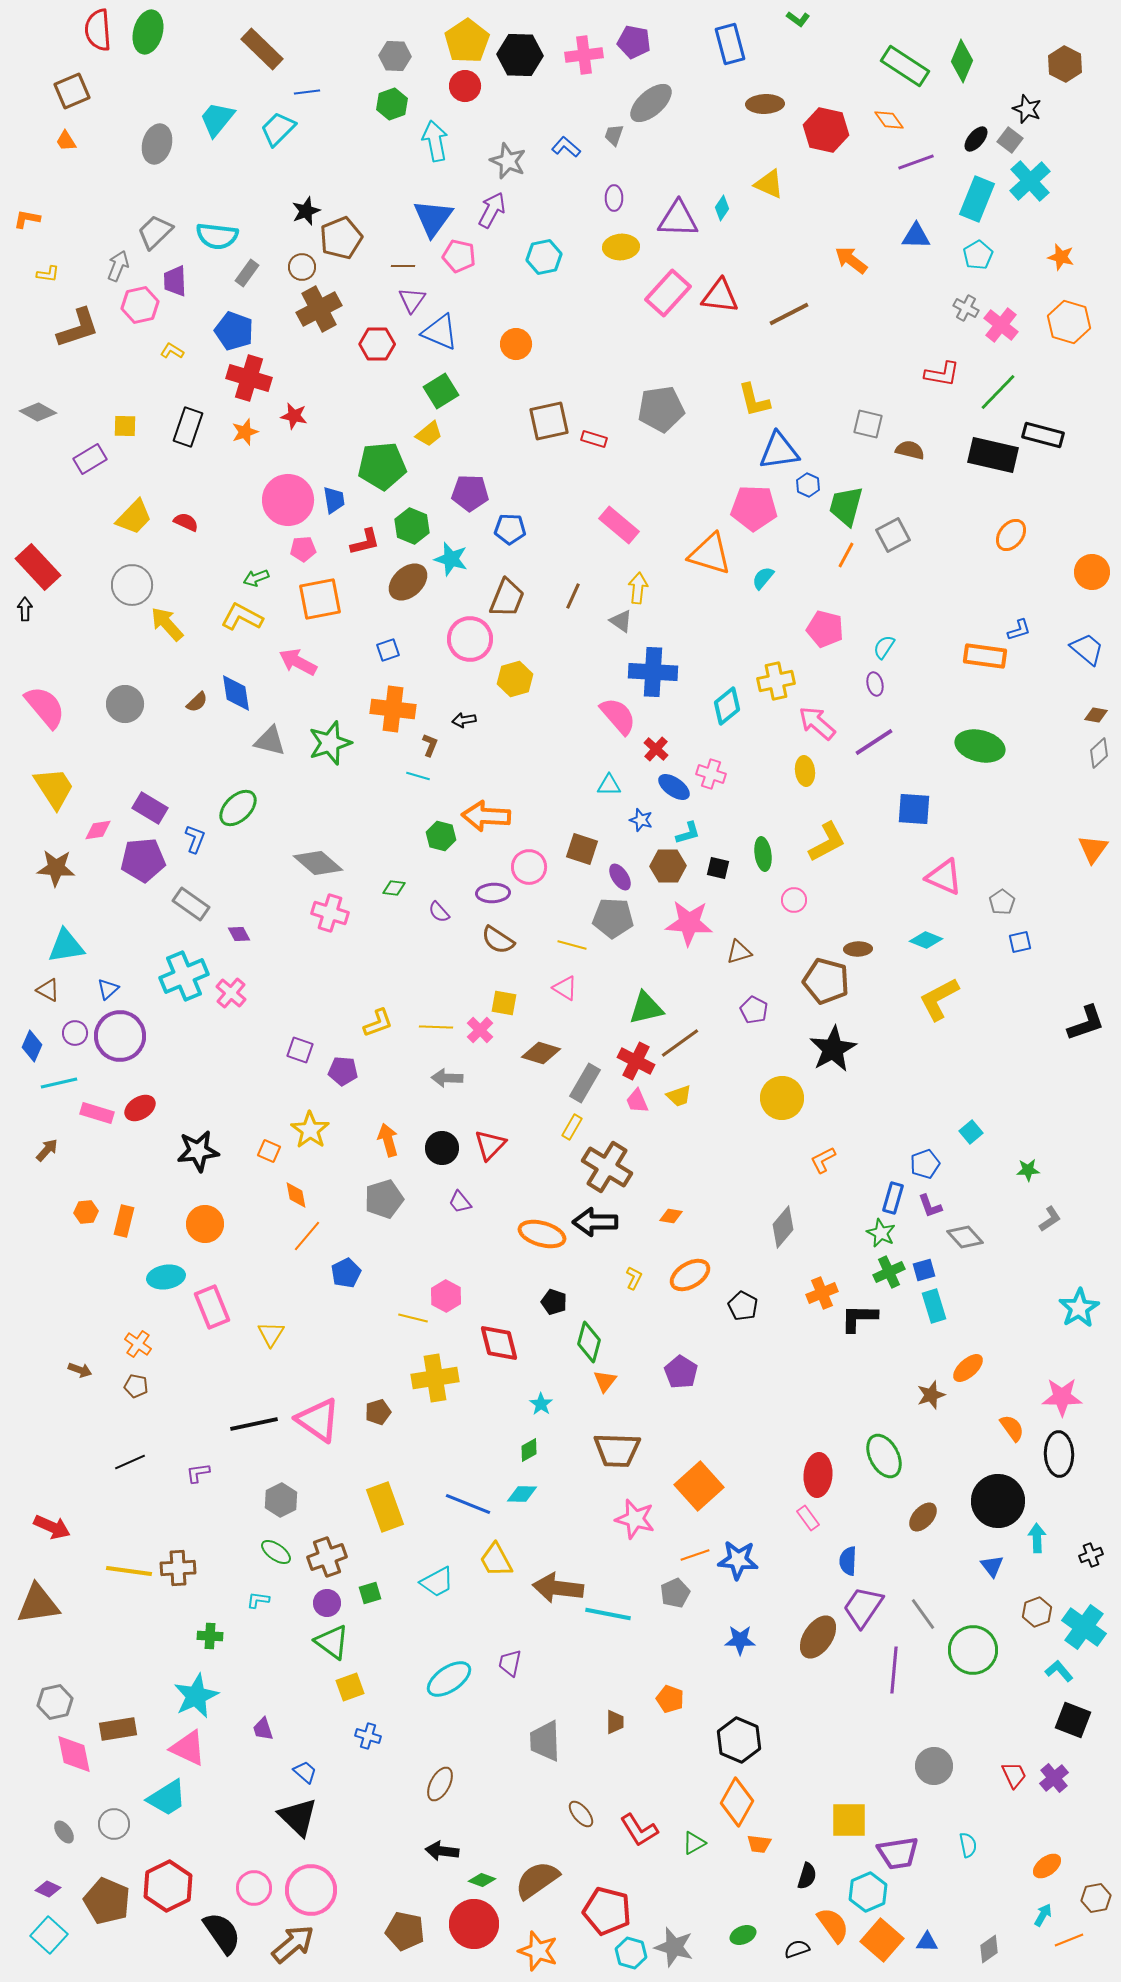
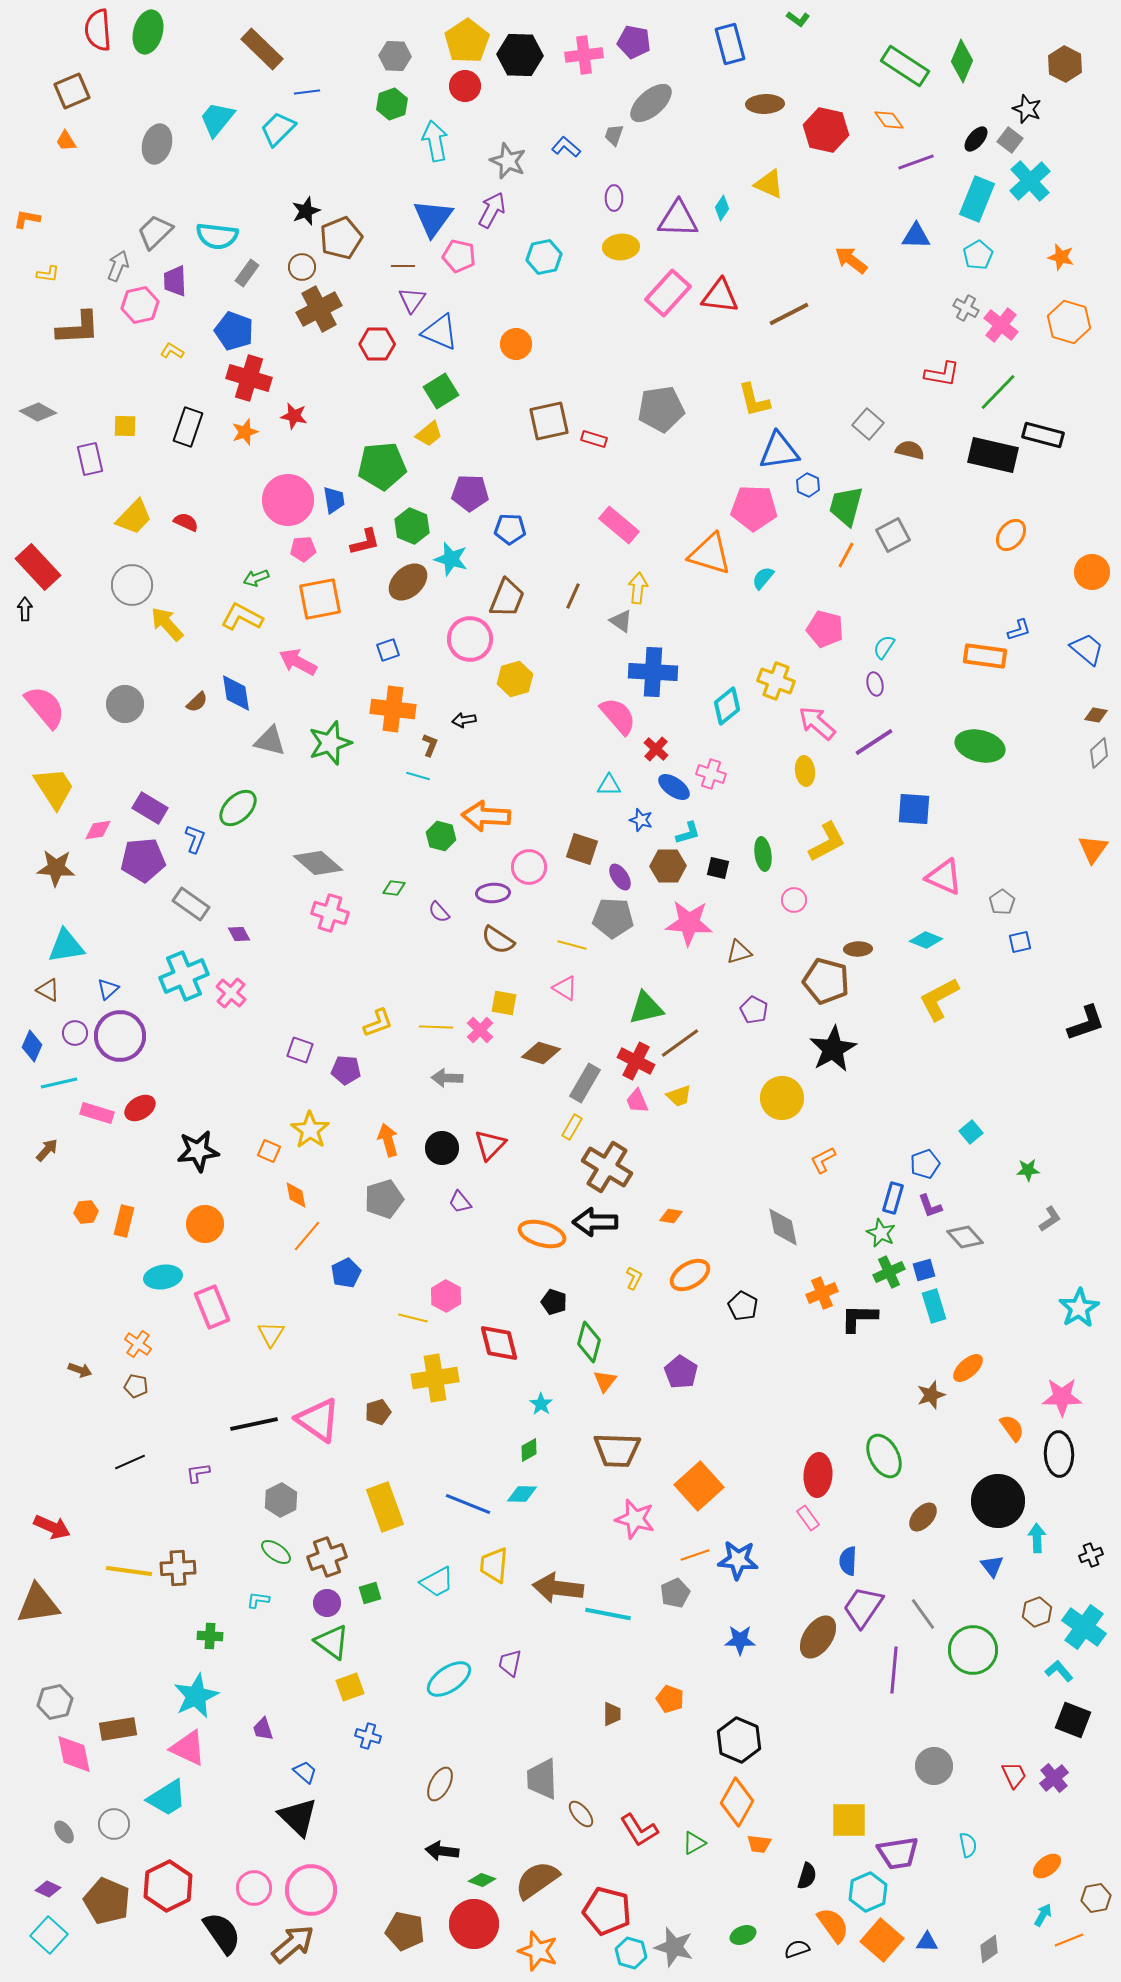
brown L-shape at (78, 328): rotated 15 degrees clockwise
gray square at (868, 424): rotated 28 degrees clockwise
purple rectangle at (90, 459): rotated 72 degrees counterclockwise
yellow cross at (776, 681): rotated 33 degrees clockwise
purple pentagon at (343, 1071): moved 3 px right, 1 px up
gray diamond at (783, 1227): rotated 51 degrees counterclockwise
cyan ellipse at (166, 1277): moved 3 px left
yellow trapezoid at (496, 1560): moved 2 px left, 5 px down; rotated 33 degrees clockwise
brown trapezoid at (615, 1722): moved 3 px left, 8 px up
gray trapezoid at (545, 1741): moved 3 px left, 38 px down
